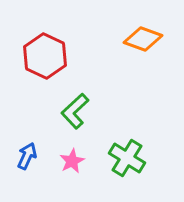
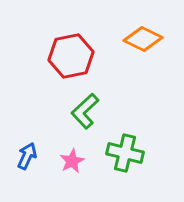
orange diamond: rotated 6 degrees clockwise
red hexagon: moved 26 px right; rotated 24 degrees clockwise
green L-shape: moved 10 px right
green cross: moved 2 px left, 5 px up; rotated 18 degrees counterclockwise
